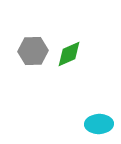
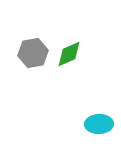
gray hexagon: moved 2 px down; rotated 8 degrees counterclockwise
